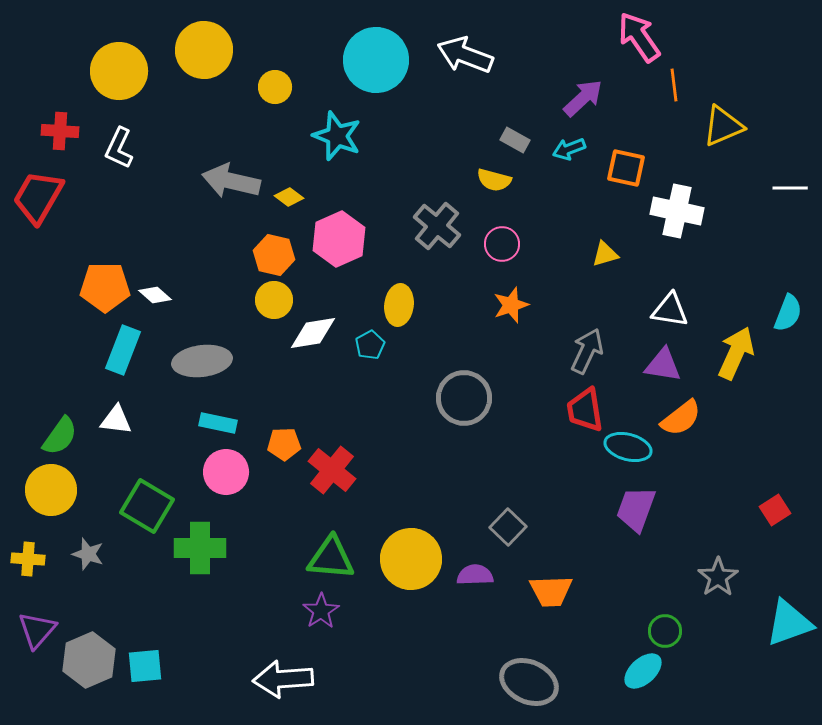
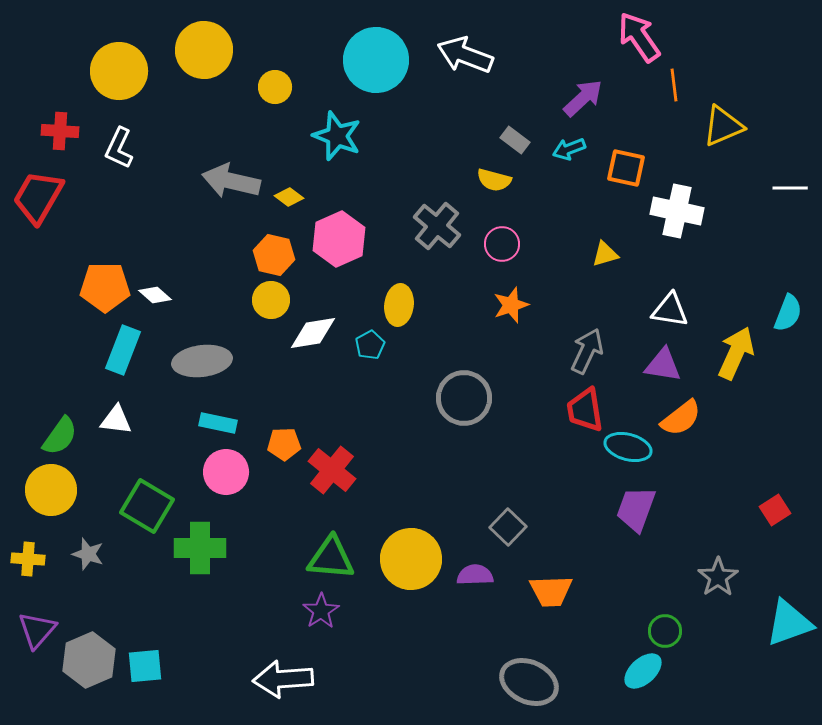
gray rectangle at (515, 140): rotated 8 degrees clockwise
yellow circle at (274, 300): moved 3 px left
